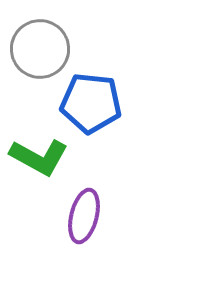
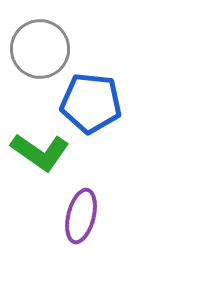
green L-shape: moved 1 px right, 5 px up; rotated 6 degrees clockwise
purple ellipse: moved 3 px left
